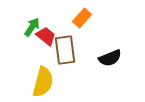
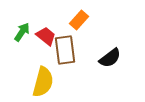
orange rectangle: moved 3 px left, 2 px down
green arrow: moved 10 px left, 5 px down
black semicircle: rotated 15 degrees counterclockwise
